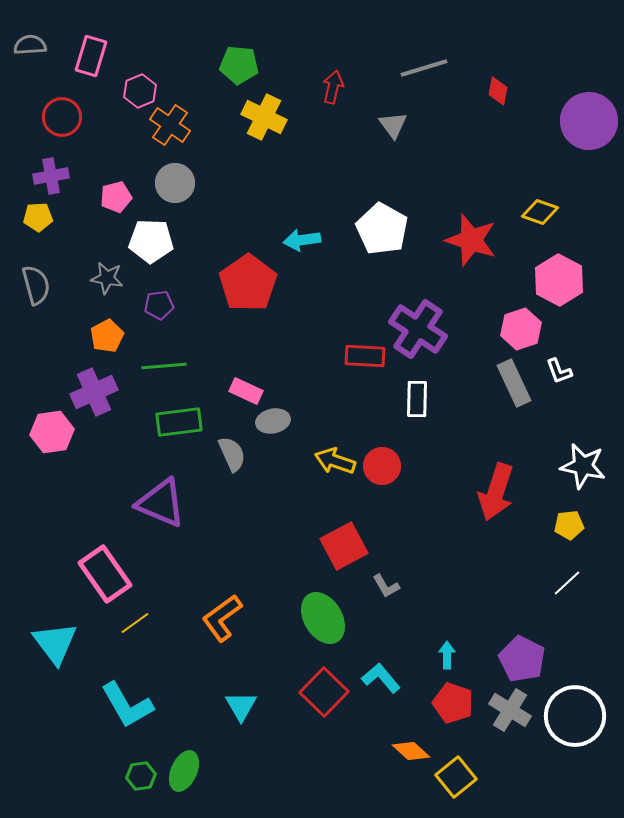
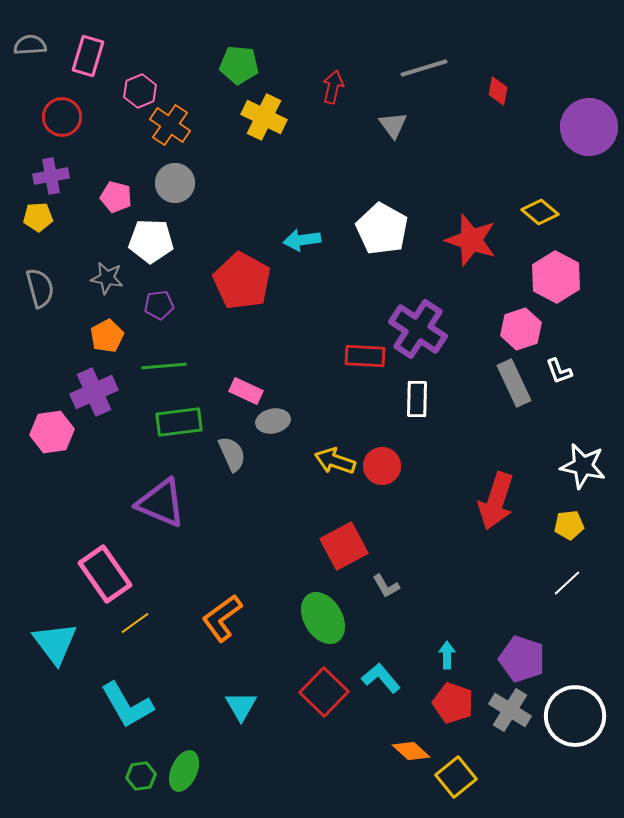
pink rectangle at (91, 56): moved 3 px left
purple circle at (589, 121): moved 6 px down
pink pentagon at (116, 197): rotated 28 degrees clockwise
yellow diamond at (540, 212): rotated 21 degrees clockwise
pink hexagon at (559, 280): moved 3 px left, 3 px up
red pentagon at (248, 283): moved 6 px left, 2 px up; rotated 8 degrees counterclockwise
gray semicircle at (36, 285): moved 4 px right, 3 px down
red arrow at (496, 492): moved 9 px down
purple pentagon at (522, 659): rotated 9 degrees counterclockwise
